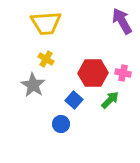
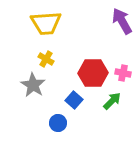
green arrow: moved 2 px right, 1 px down
blue circle: moved 3 px left, 1 px up
